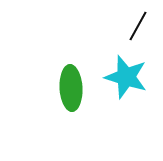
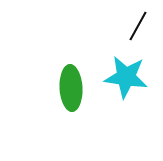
cyan star: rotated 9 degrees counterclockwise
